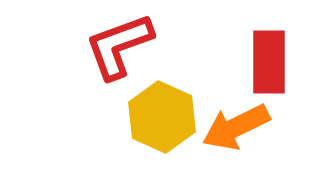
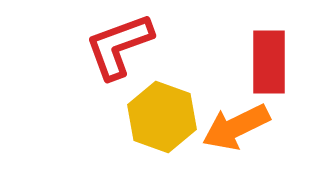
yellow hexagon: rotated 4 degrees counterclockwise
